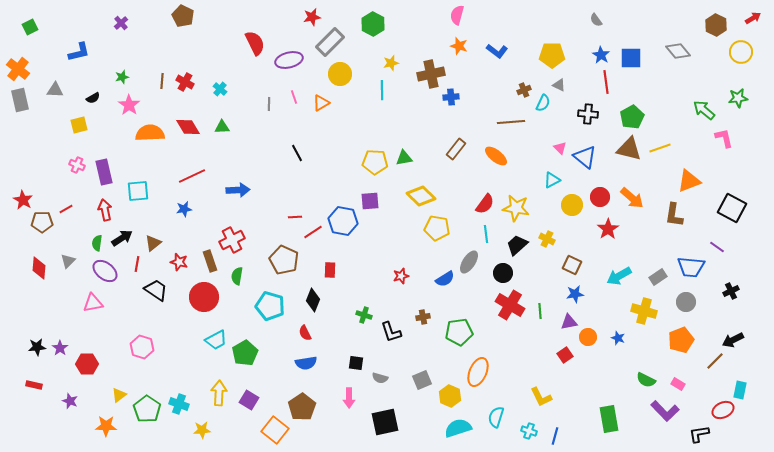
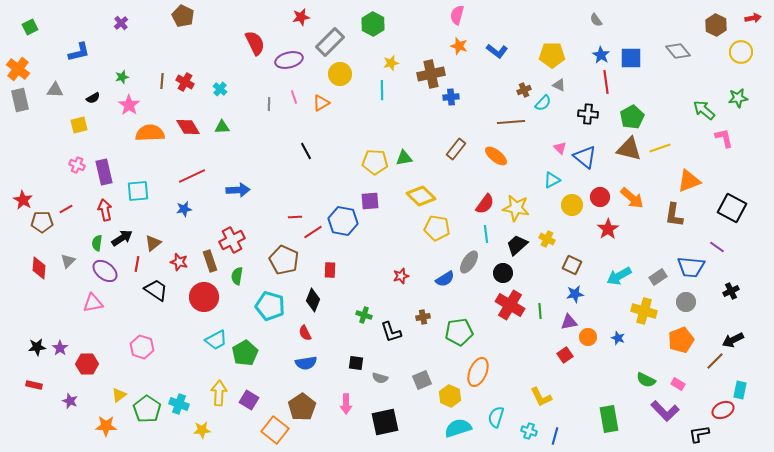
red star at (312, 17): moved 11 px left
red arrow at (753, 18): rotated 21 degrees clockwise
cyan semicircle at (543, 103): rotated 18 degrees clockwise
black line at (297, 153): moved 9 px right, 2 px up
pink arrow at (349, 398): moved 3 px left, 6 px down
